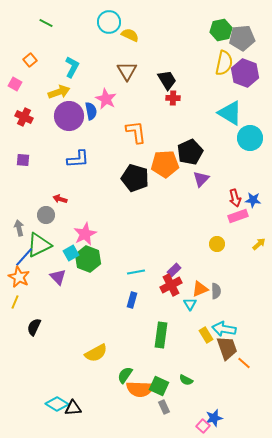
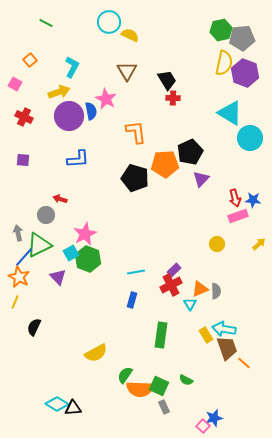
gray arrow at (19, 228): moved 1 px left, 5 px down
